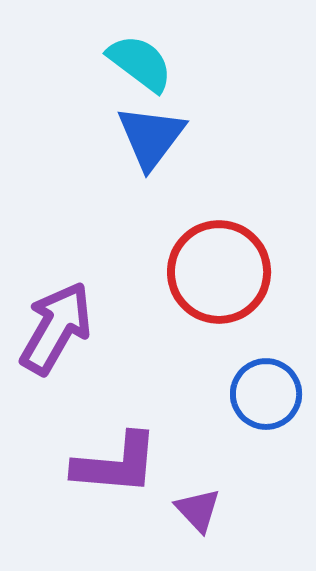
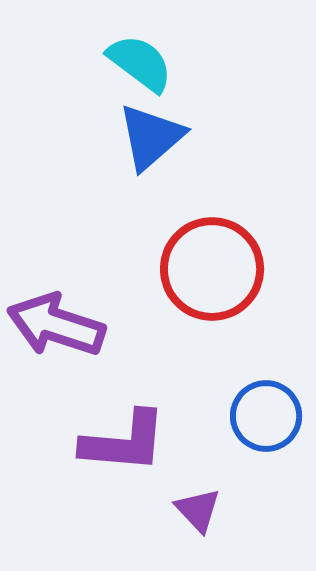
blue triangle: rotated 12 degrees clockwise
red circle: moved 7 px left, 3 px up
purple arrow: moved 3 px up; rotated 102 degrees counterclockwise
blue circle: moved 22 px down
purple L-shape: moved 8 px right, 22 px up
